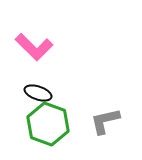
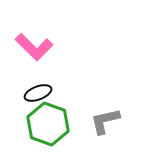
black ellipse: rotated 40 degrees counterclockwise
